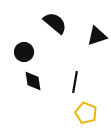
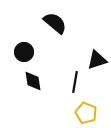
black triangle: moved 24 px down
